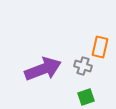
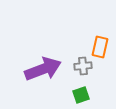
gray cross: rotated 24 degrees counterclockwise
green square: moved 5 px left, 2 px up
